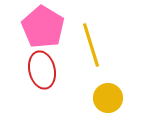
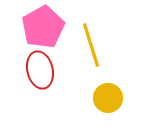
pink pentagon: rotated 12 degrees clockwise
red ellipse: moved 2 px left
